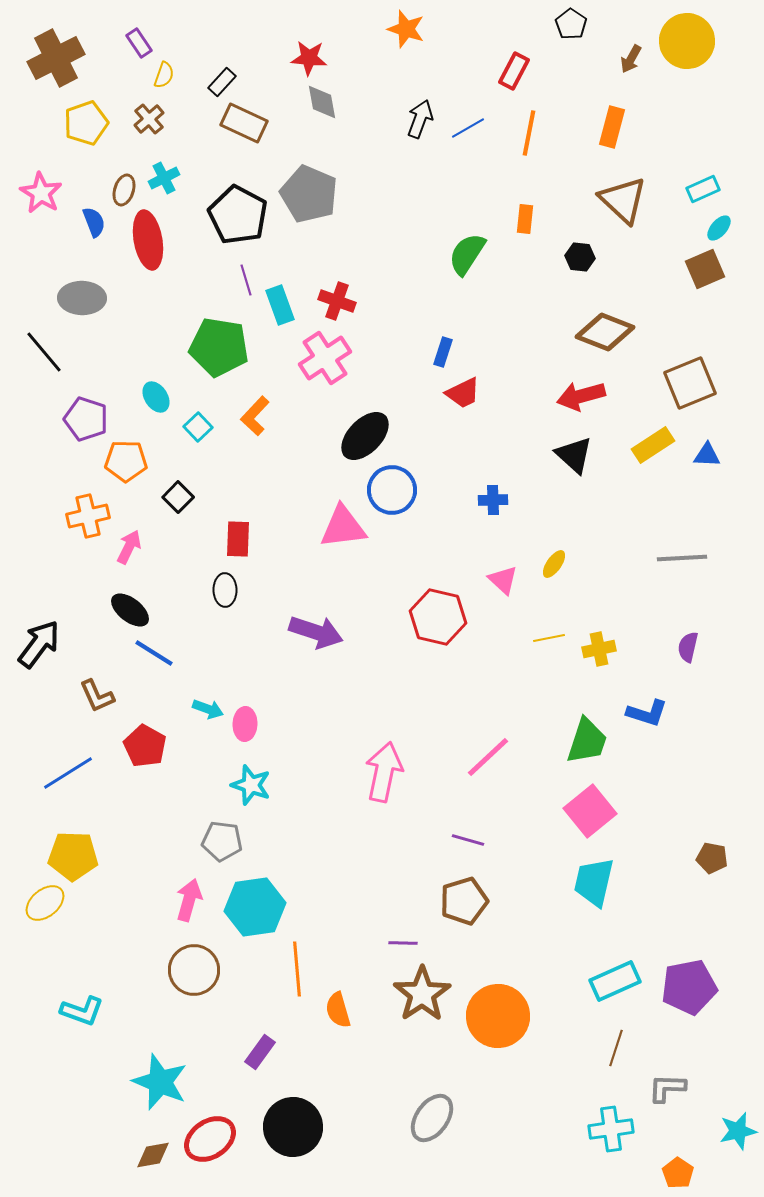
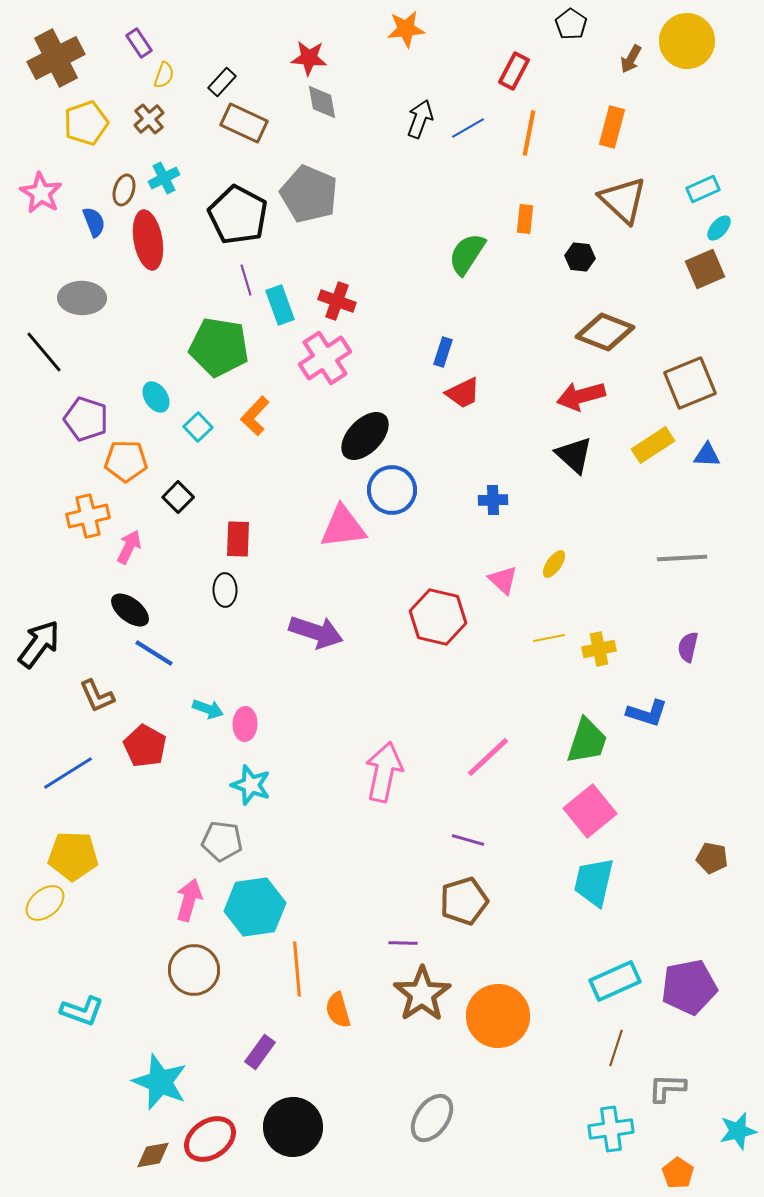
orange star at (406, 29): rotated 24 degrees counterclockwise
